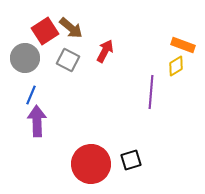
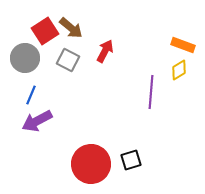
yellow diamond: moved 3 px right, 4 px down
purple arrow: rotated 116 degrees counterclockwise
